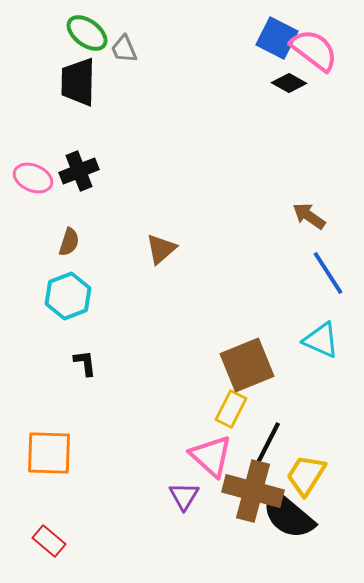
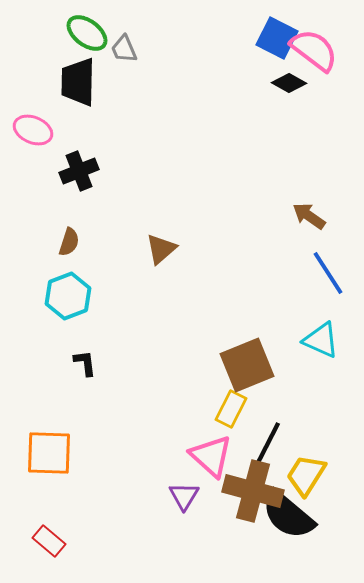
pink ellipse: moved 48 px up
